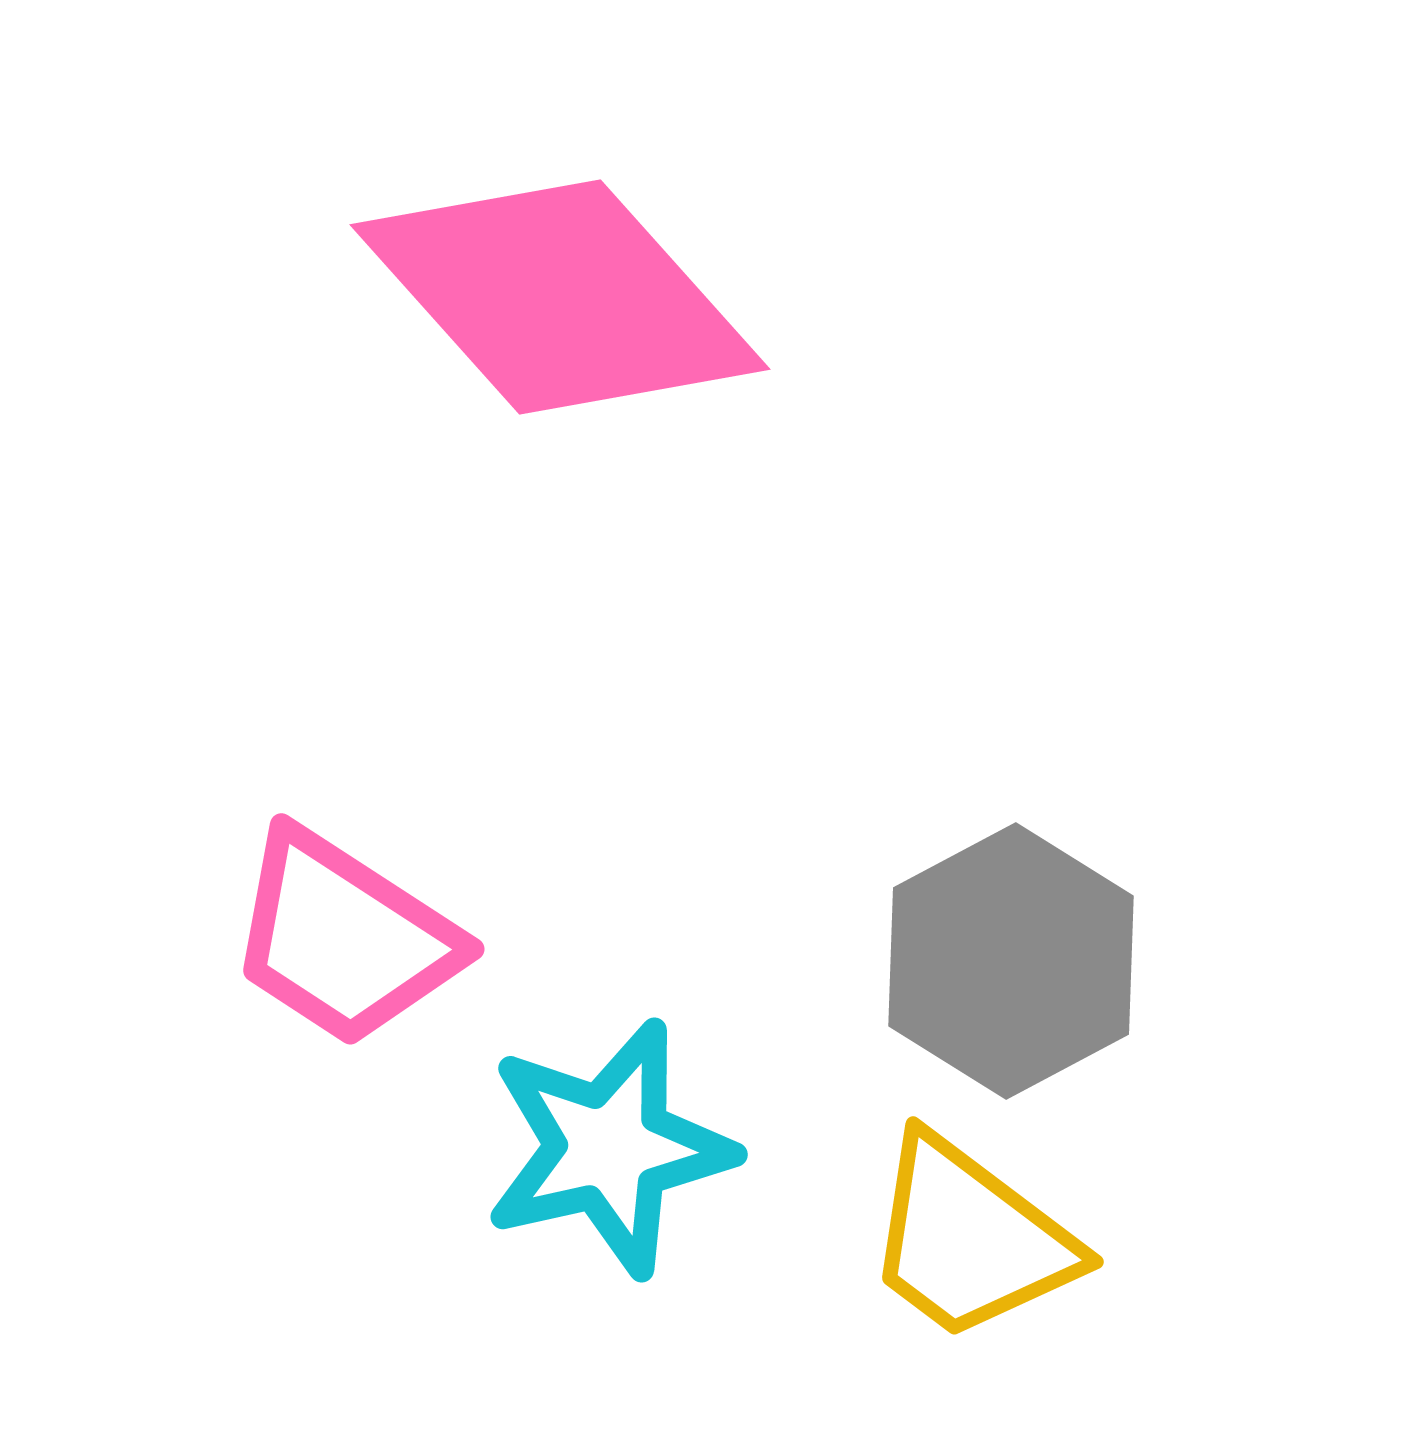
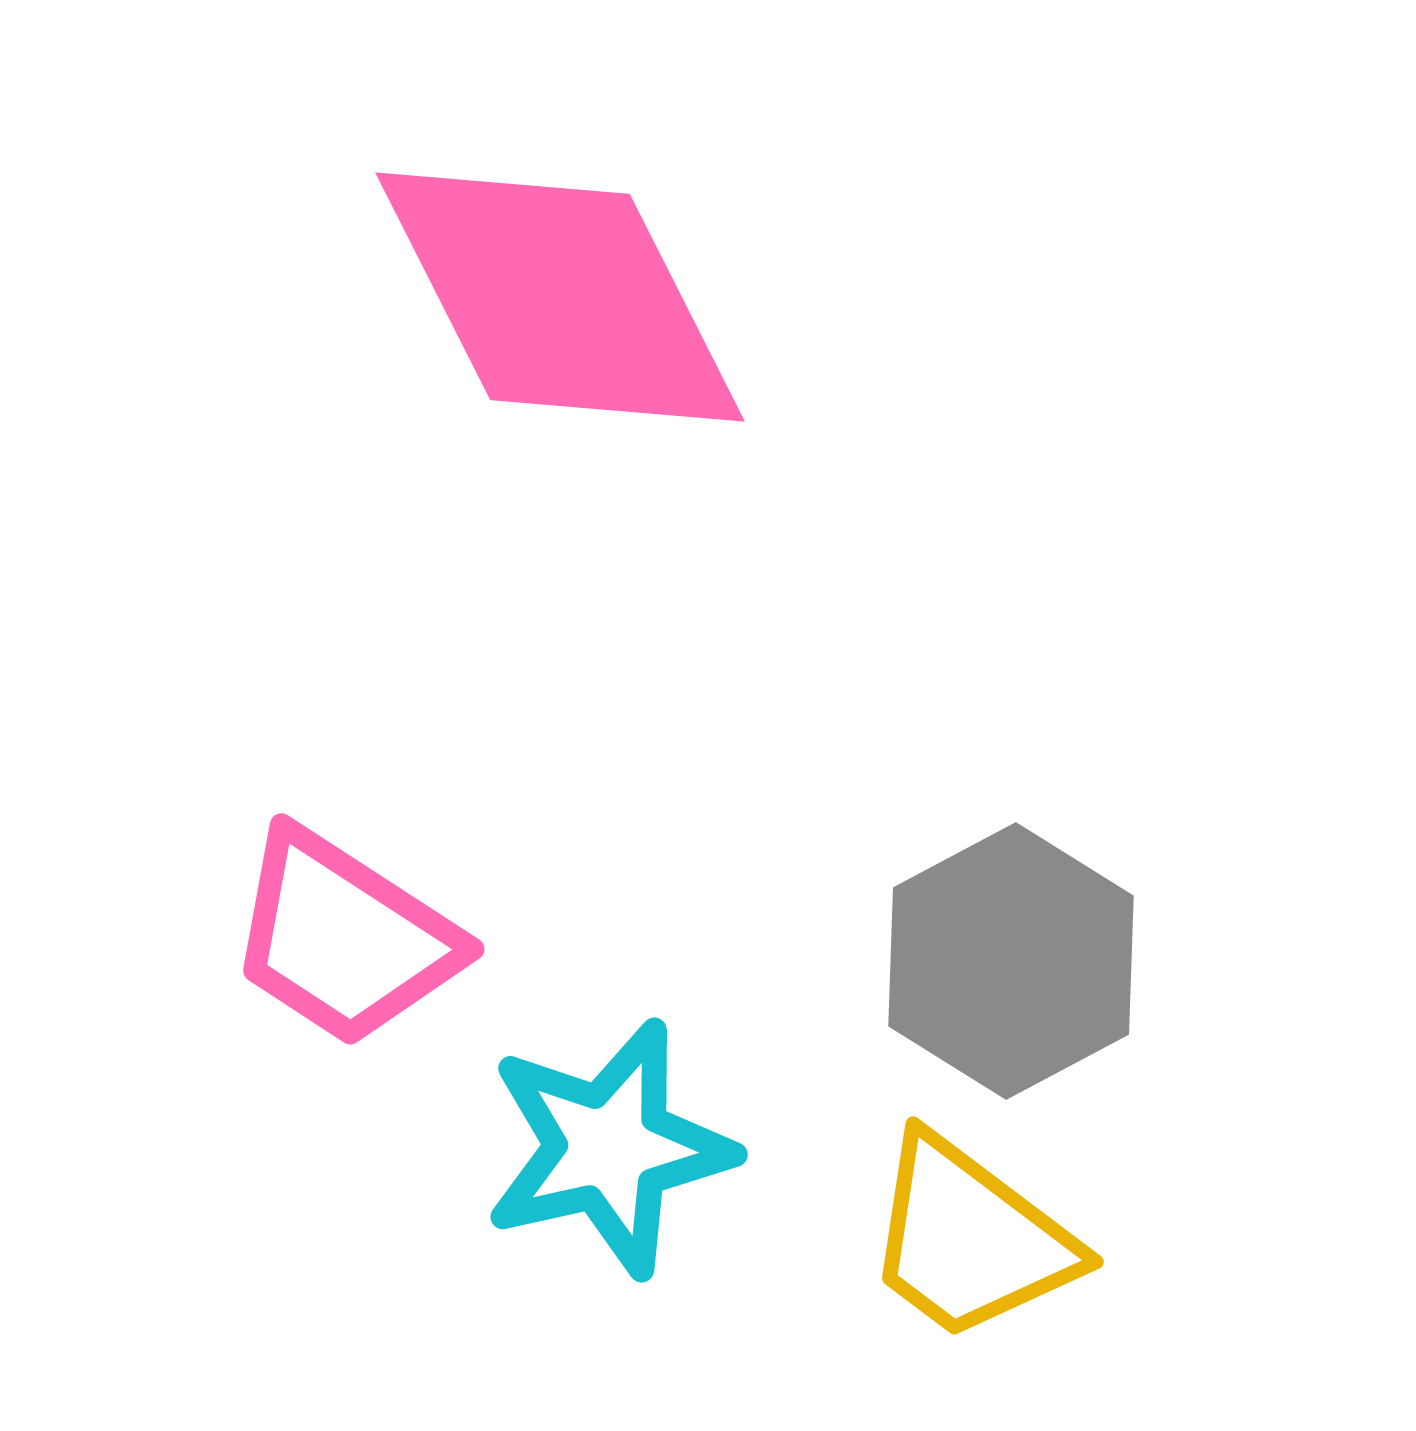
pink diamond: rotated 15 degrees clockwise
